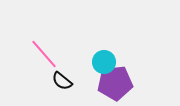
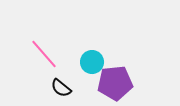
cyan circle: moved 12 px left
black semicircle: moved 1 px left, 7 px down
